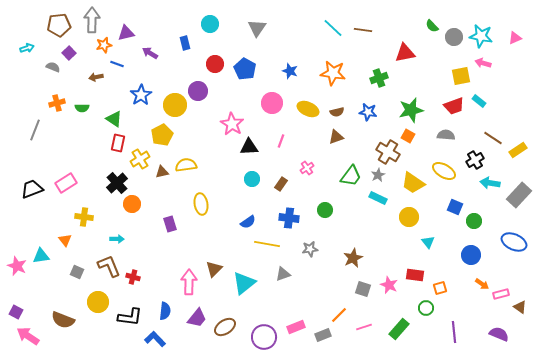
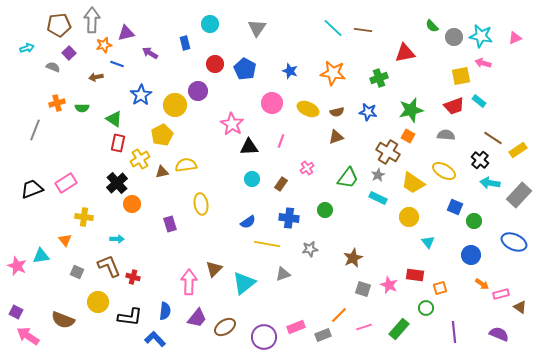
black cross at (475, 160): moved 5 px right; rotated 18 degrees counterclockwise
green trapezoid at (351, 176): moved 3 px left, 2 px down
